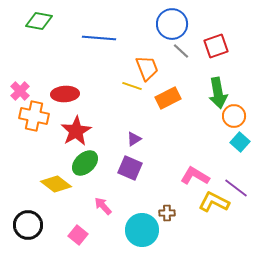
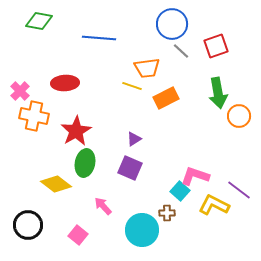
orange trapezoid: rotated 104 degrees clockwise
red ellipse: moved 11 px up
orange rectangle: moved 2 px left
orange circle: moved 5 px right
cyan square: moved 60 px left, 49 px down
green ellipse: rotated 36 degrees counterclockwise
pink L-shape: rotated 12 degrees counterclockwise
purple line: moved 3 px right, 2 px down
yellow L-shape: moved 3 px down
